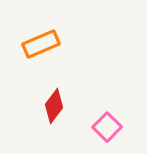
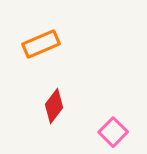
pink square: moved 6 px right, 5 px down
